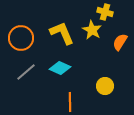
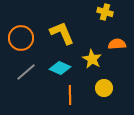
yellow star: moved 29 px down
orange semicircle: moved 3 px left, 2 px down; rotated 54 degrees clockwise
yellow circle: moved 1 px left, 2 px down
orange line: moved 7 px up
